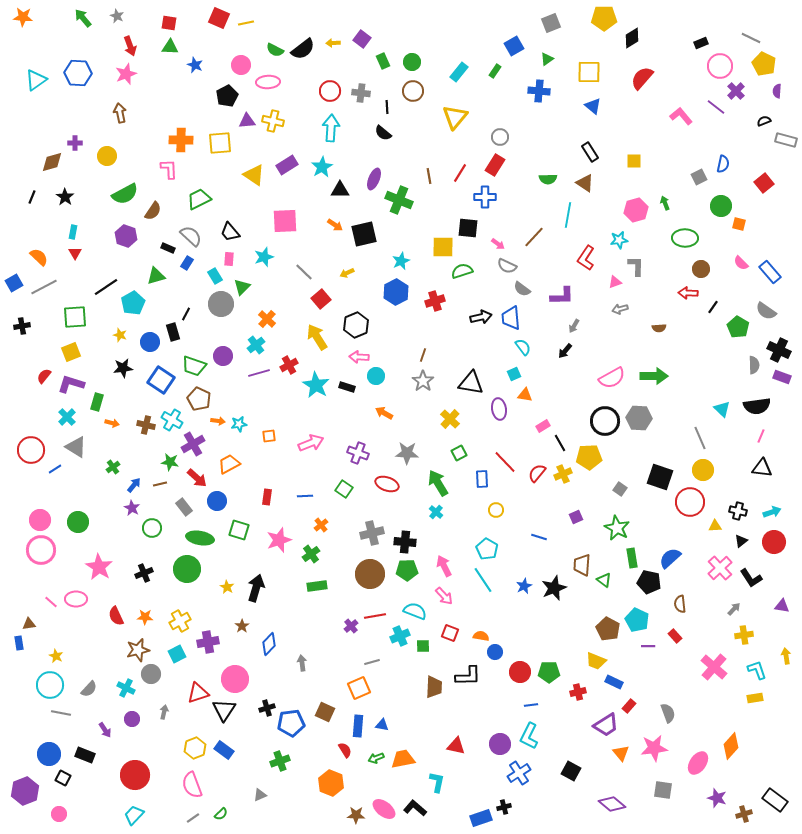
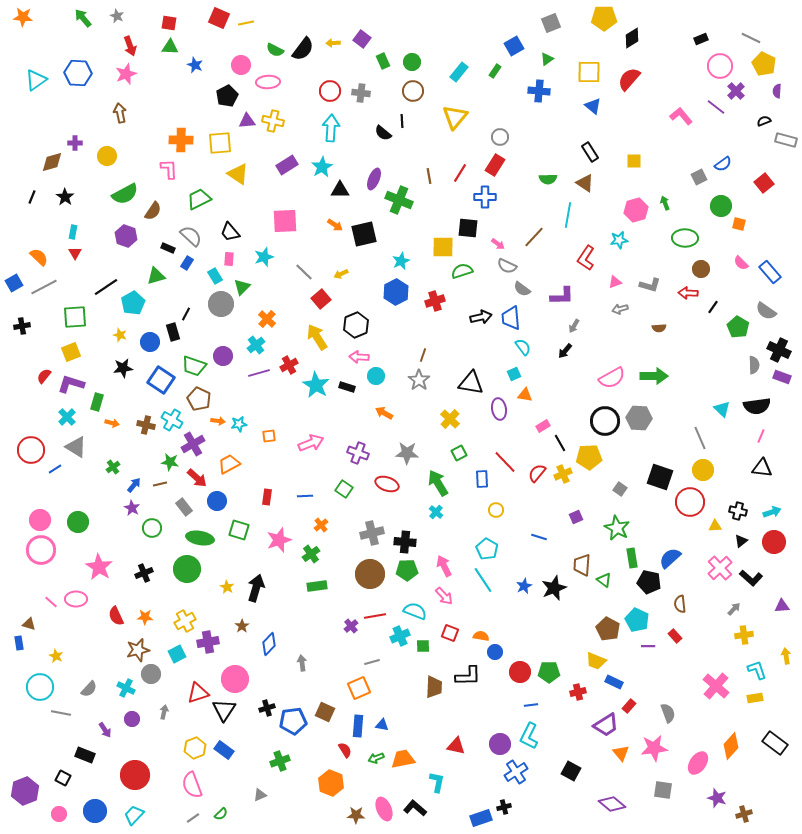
black rectangle at (701, 43): moved 4 px up
black semicircle at (303, 49): rotated 15 degrees counterclockwise
red semicircle at (642, 78): moved 13 px left, 1 px down
black line at (387, 107): moved 15 px right, 14 px down
blue semicircle at (723, 164): rotated 42 degrees clockwise
yellow triangle at (254, 175): moved 16 px left, 1 px up
gray L-shape at (636, 266): moved 14 px right, 19 px down; rotated 105 degrees clockwise
yellow arrow at (347, 273): moved 6 px left, 1 px down
gray star at (423, 381): moved 4 px left, 1 px up
black L-shape at (751, 578): rotated 15 degrees counterclockwise
purple triangle at (782, 606): rotated 14 degrees counterclockwise
yellow cross at (180, 621): moved 5 px right
brown triangle at (29, 624): rotated 24 degrees clockwise
pink cross at (714, 667): moved 2 px right, 19 px down
cyan circle at (50, 685): moved 10 px left, 2 px down
blue pentagon at (291, 723): moved 2 px right, 2 px up
blue circle at (49, 754): moved 46 px right, 57 px down
blue cross at (519, 773): moved 3 px left, 1 px up
black rectangle at (775, 800): moved 57 px up
pink ellipse at (384, 809): rotated 30 degrees clockwise
